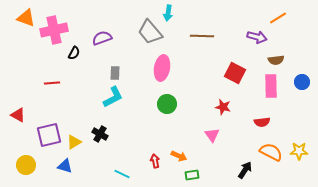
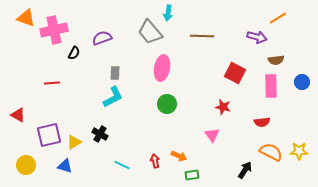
cyan line: moved 9 px up
